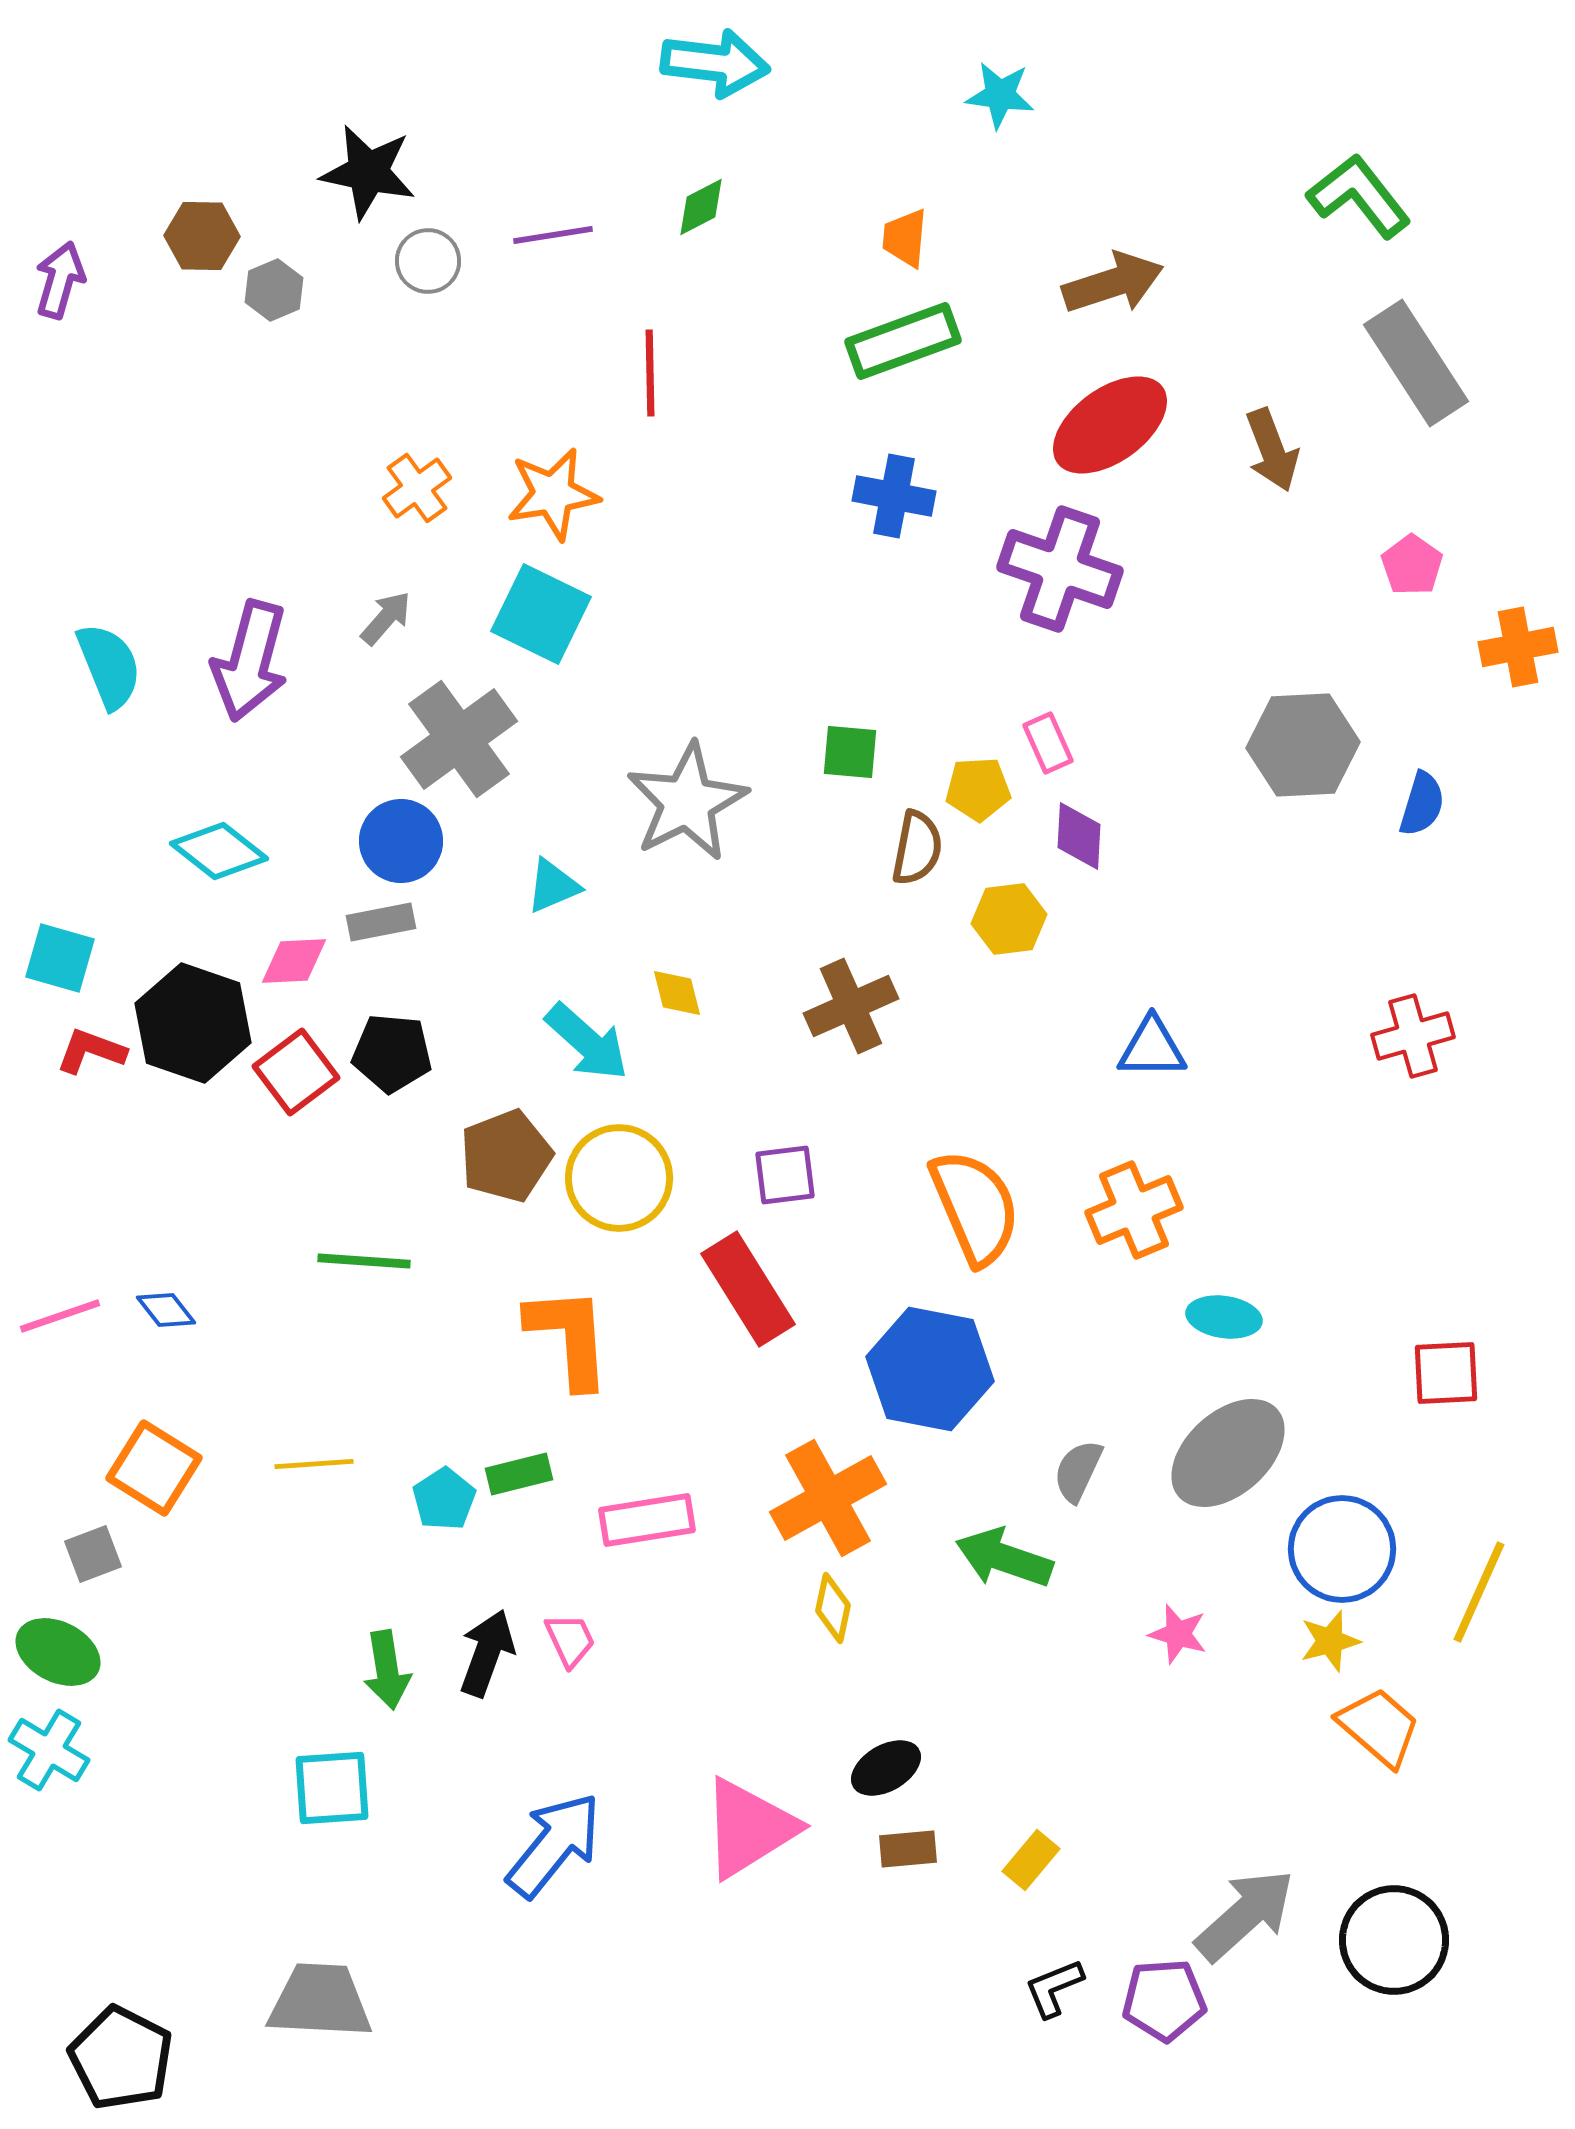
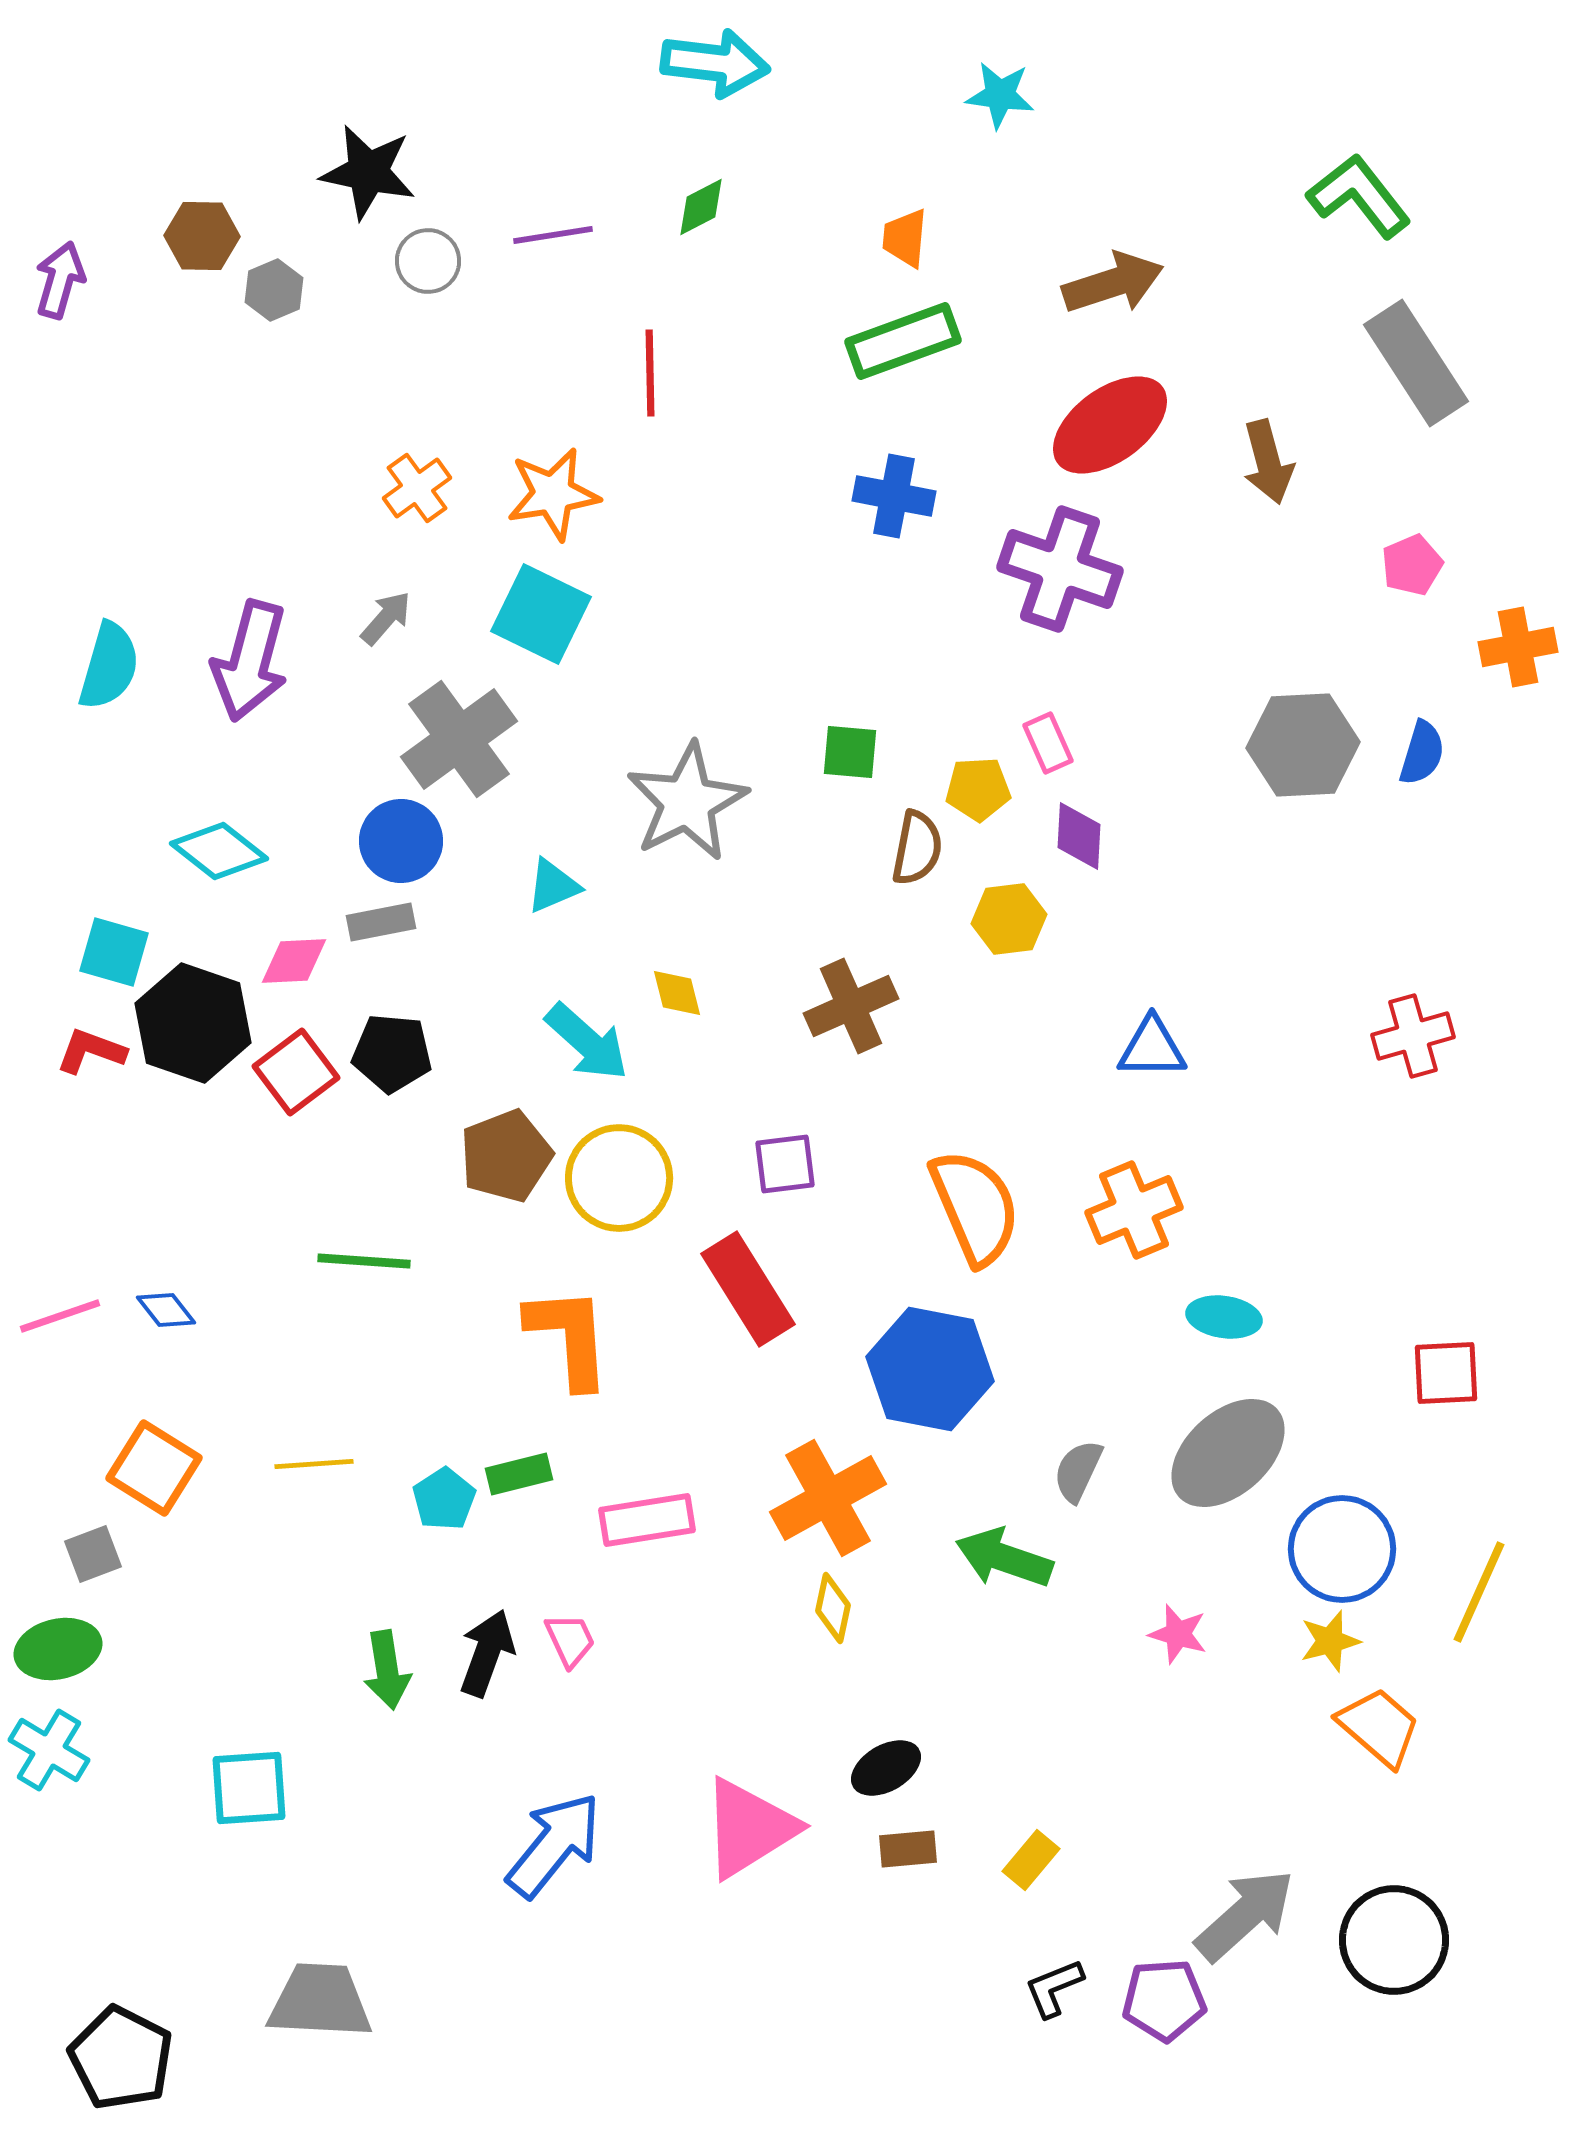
brown arrow at (1272, 450): moved 4 px left, 12 px down; rotated 6 degrees clockwise
pink pentagon at (1412, 565): rotated 14 degrees clockwise
cyan semicircle at (109, 666): rotated 38 degrees clockwise
blue semicircle at (1422, 804): moved 51 px up
cyan square at (60, 958): moved 54 px right, 6 px up
purple square at (785, 1175): moved 11 px up
green ellipse at (58, 1652): moved 3 px up; rotated 40 degrees counterclockwise
cyan square at (332, 1788): moved 83 px left
